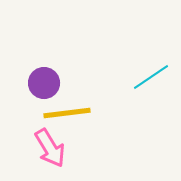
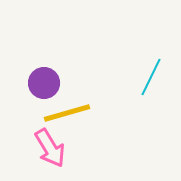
cyan line: rotated 30 degrees counterclockwise
yellow line: rotated 9 degrees counterclockwise
